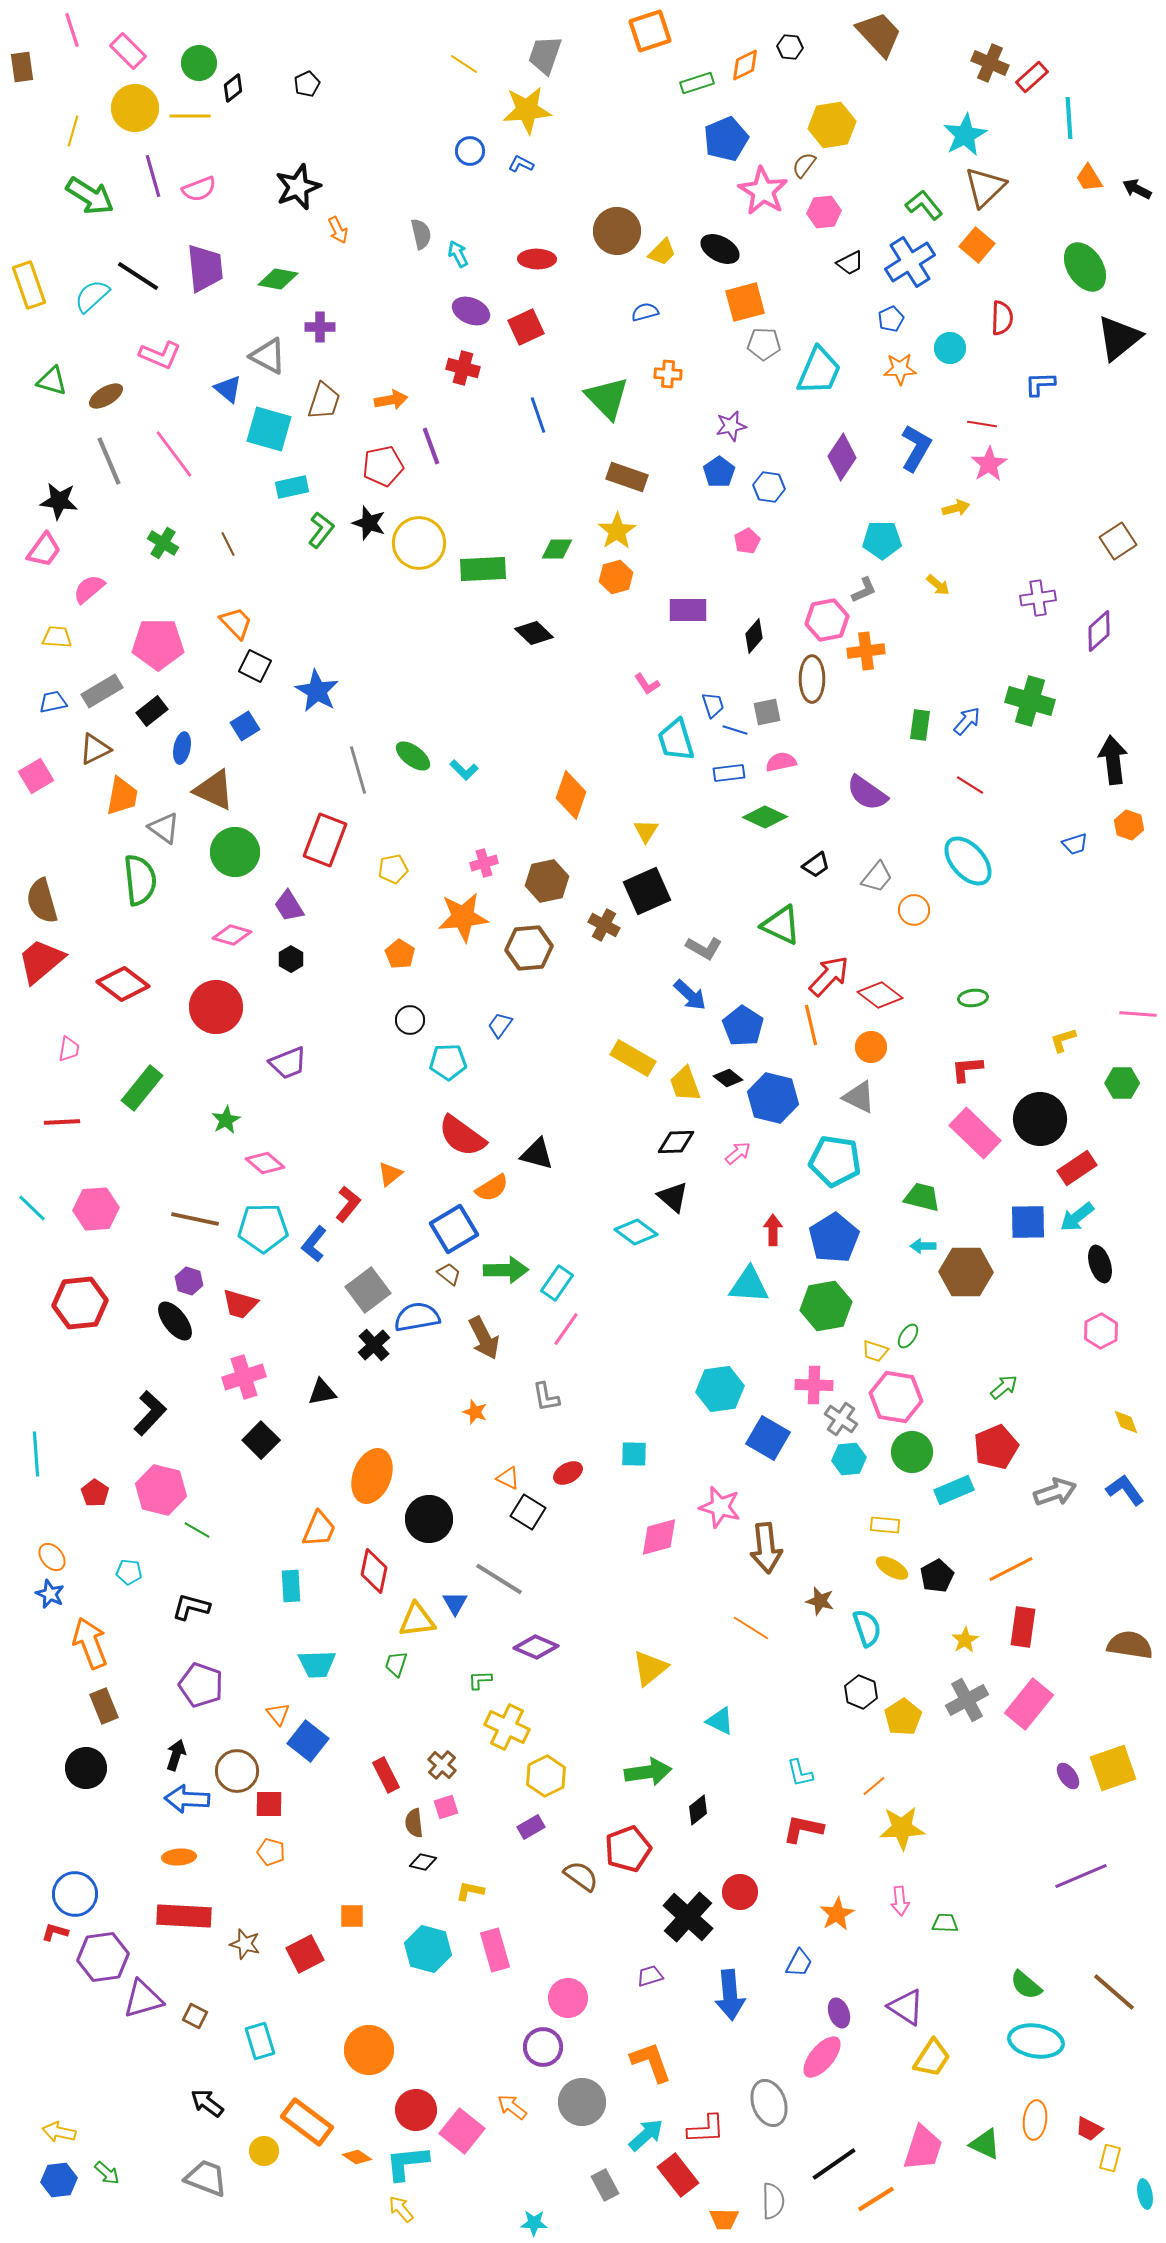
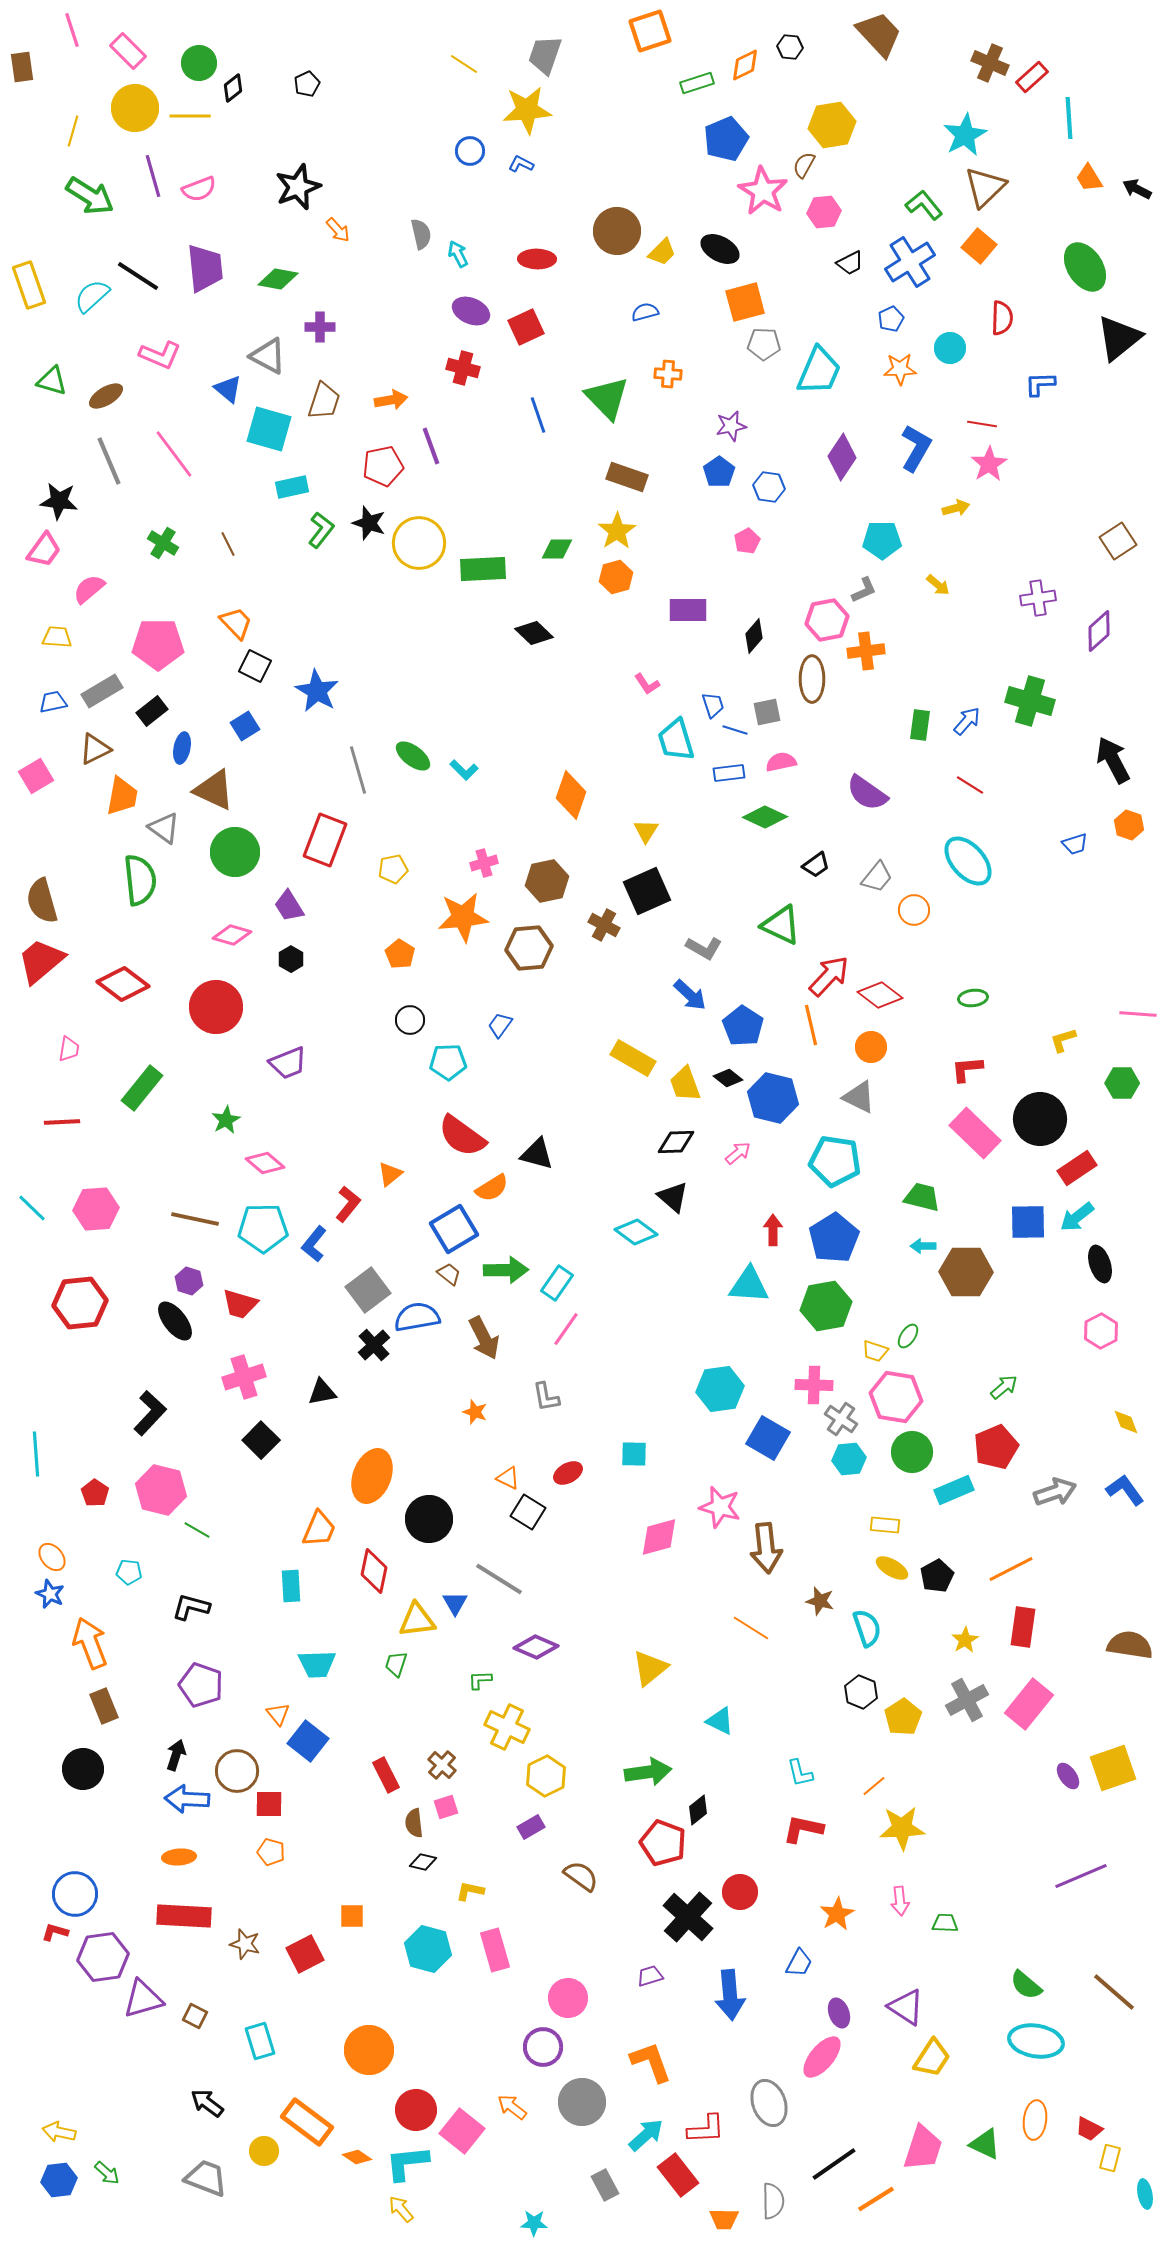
brown semicircle at (804, 165): rotated 8 degrees counterclockwise
orange arrow at (338, 230): rotated 16 degrees counterclockwise
orange square at (977, 245): moved 2 px right, 1 px down
black arrow at (1113, 760): rotated 21 degrees counterclockwise
black circle at (86, 1768): moved 3 px left, 1 px down
red pentagon at (628, 1849): moved 35 px right, 6 px up; rotated 30 degrees counterclockwise
